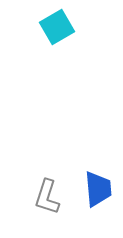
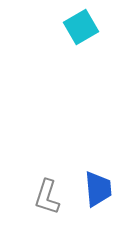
cyan square: moved 24 px right
